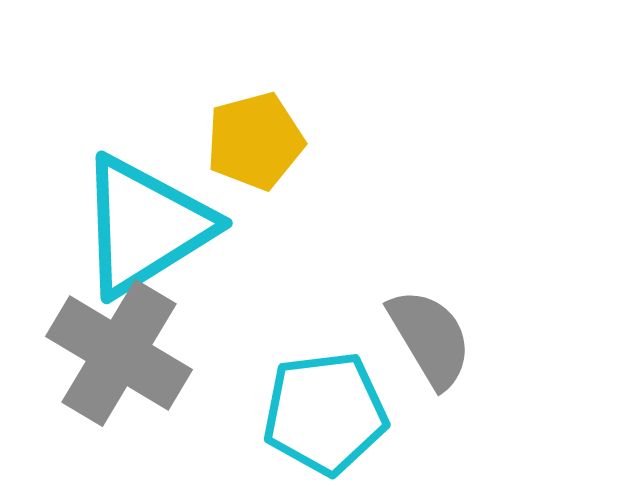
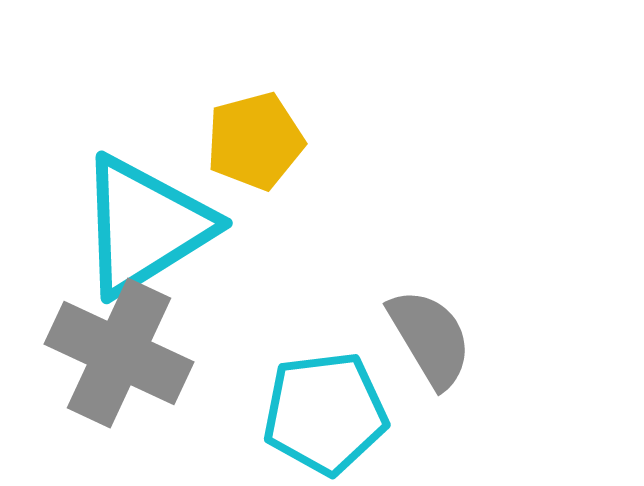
gray cross: rotated 6 degrees counterclockwise
